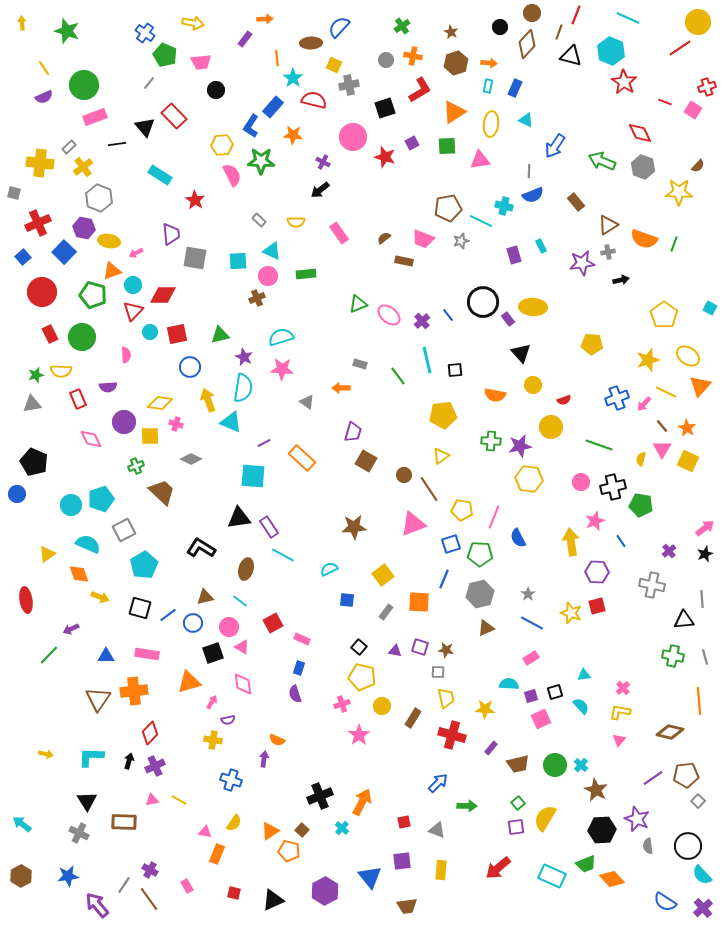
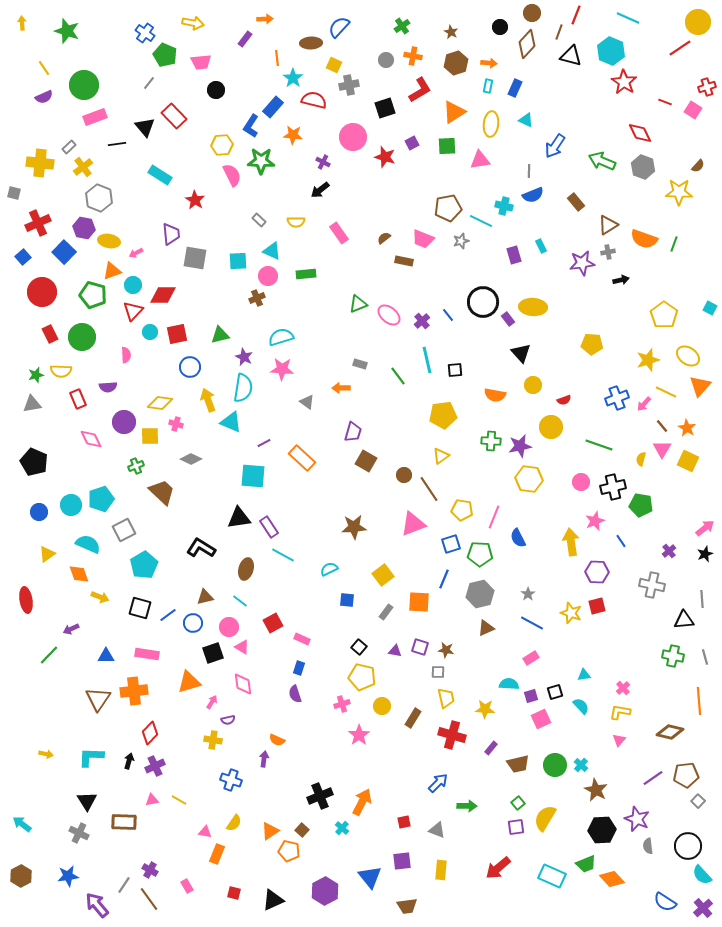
blue circle at (17, 494): moved 22 px right, 18 px down
